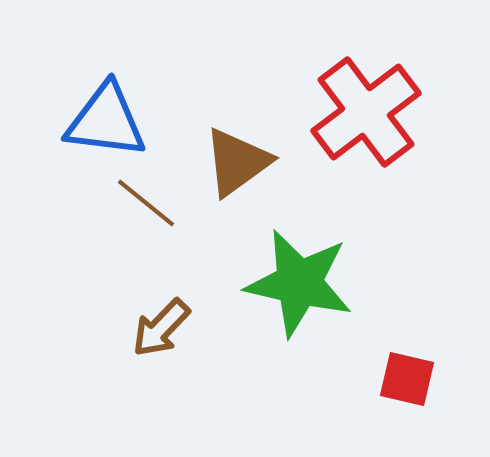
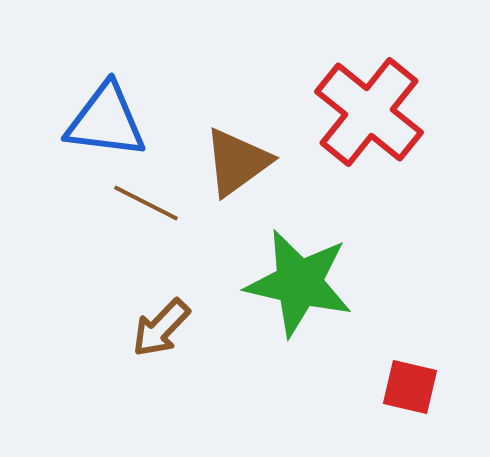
red cross: moved 3 px right; rotated 14 degrees counterclockwise
brown line: rotated 12 degrees counterclockwise
red square: moved 3 px right, 8 px down
